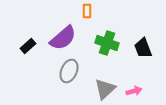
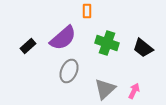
black trapezoid: rotated 30 degrees counterclockwise
pink arrow: rotated 49 degrees counterclockwise
